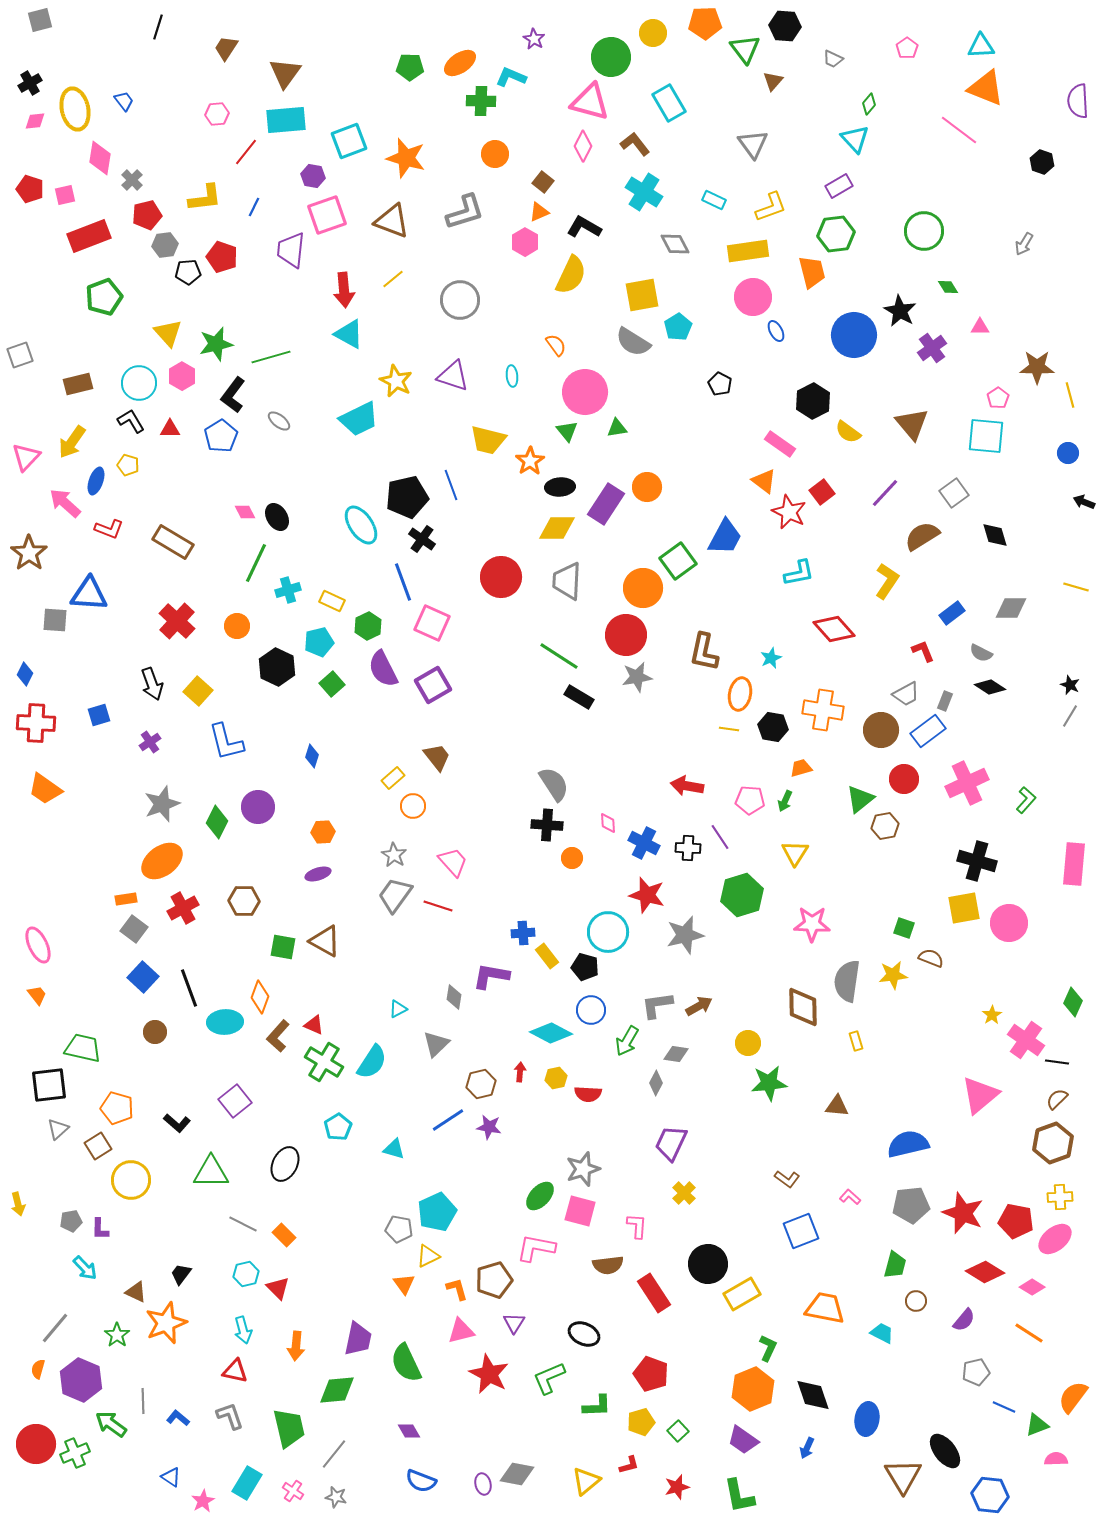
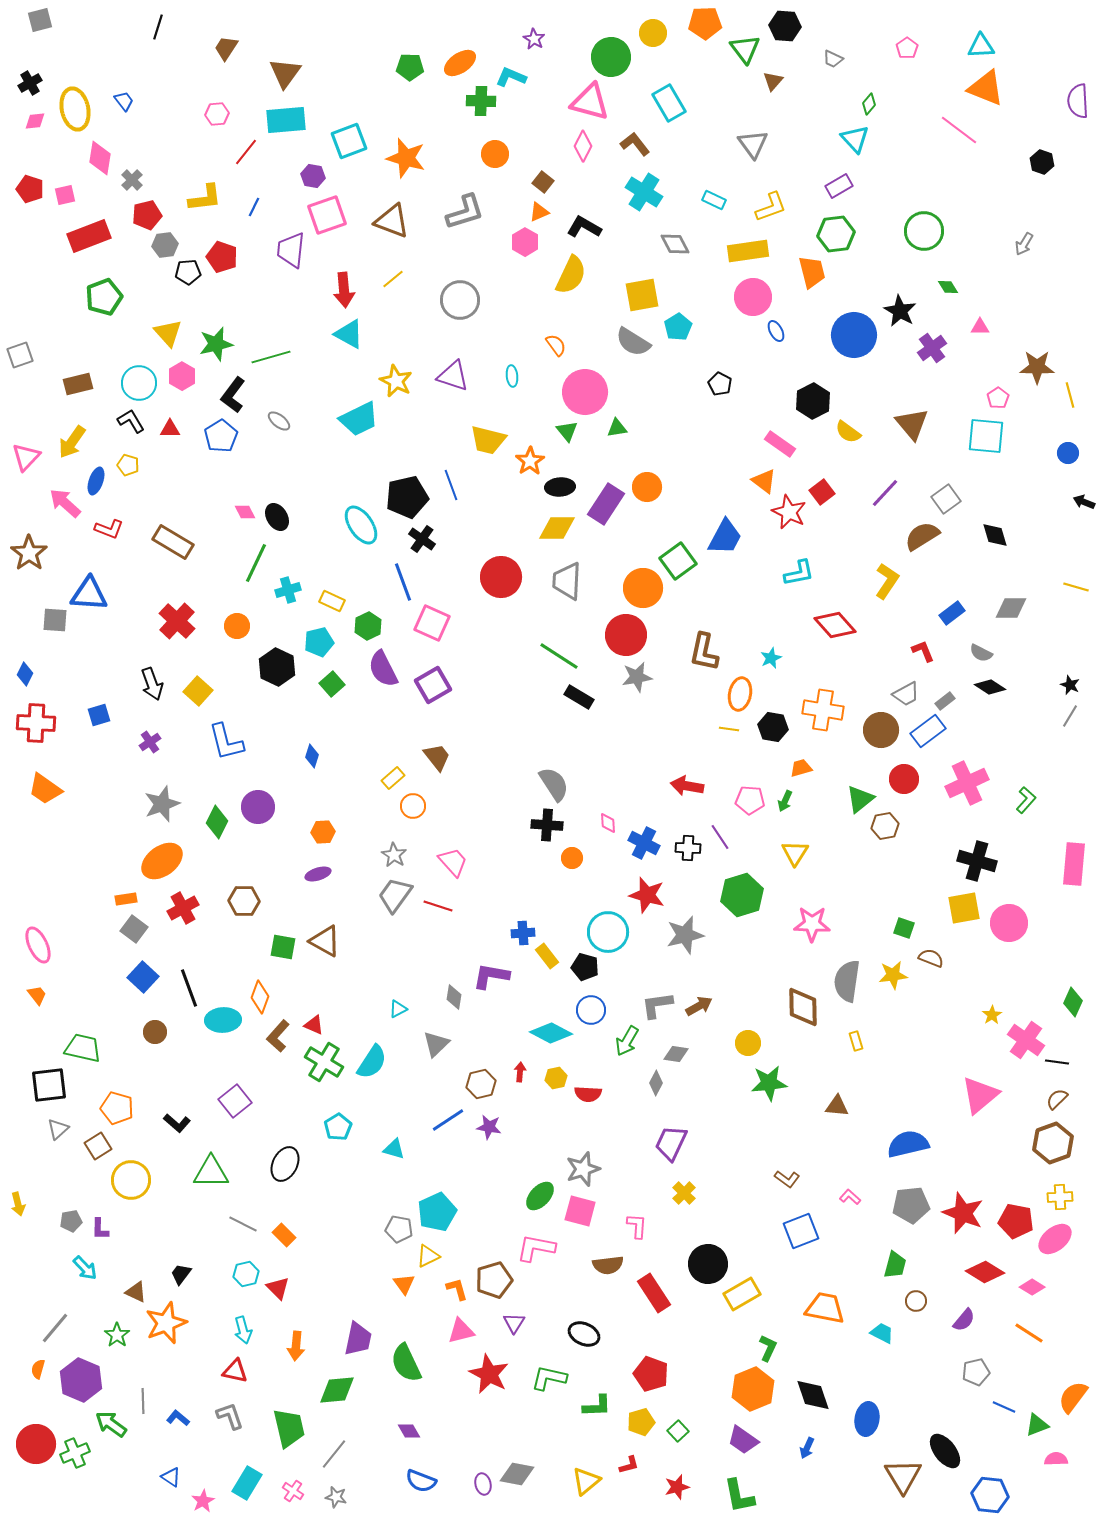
gray square at (954, 493): moved 8 px left, 6 px down
red diamond at (834, 629): moved 1 px right, 4 px up
gray rectangle at (945, 701): rotated 30 degrees clockwise
cyan ellipse at (225, 1022): moved 2 px left, 2 px up
green L-shape at (549, 1378): rotated 36 degrees clockwise
